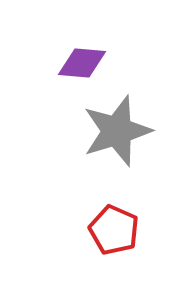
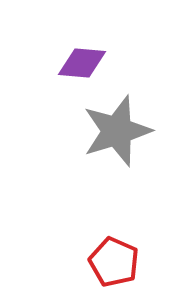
red pentagon: moved 32 px down
